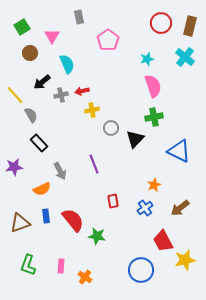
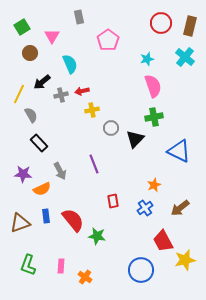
cyan semicircle: moved 3 px right
yellow line: moved 4 px right, 1 px up; rotated 66 degrees clockwise
purple star: moved 9 px right, 7 px down; rotated 12 degrees clockwise
